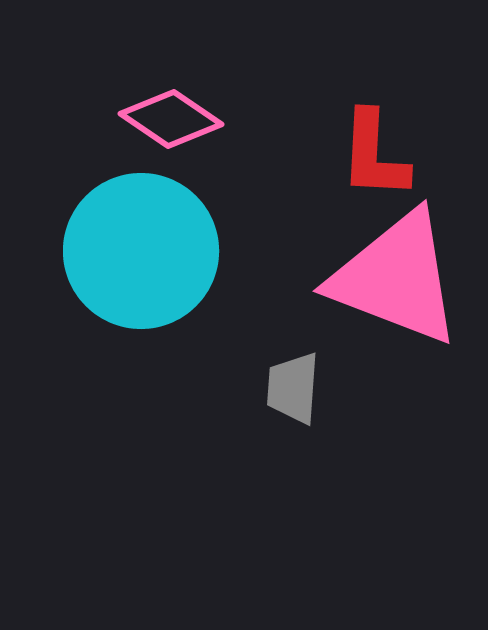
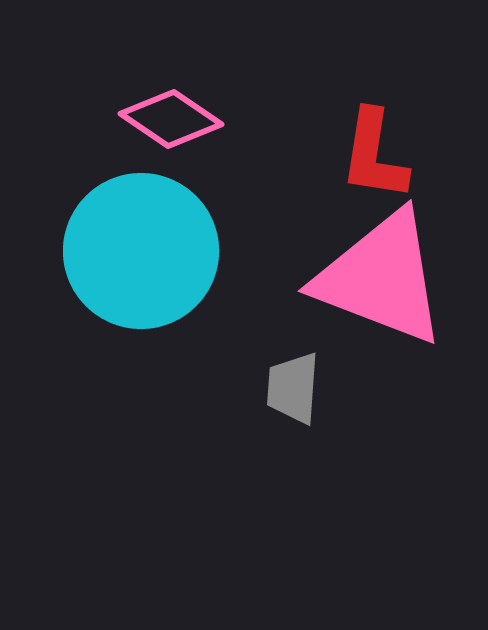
red L-shape: rotated 6 degrees clockwise
pink triangle: moved 15 px left
